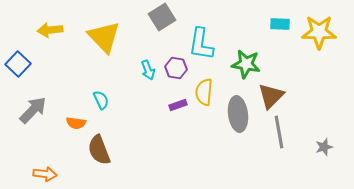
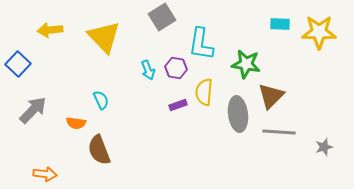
gray line: rotated 76 degrees counterclockwise
